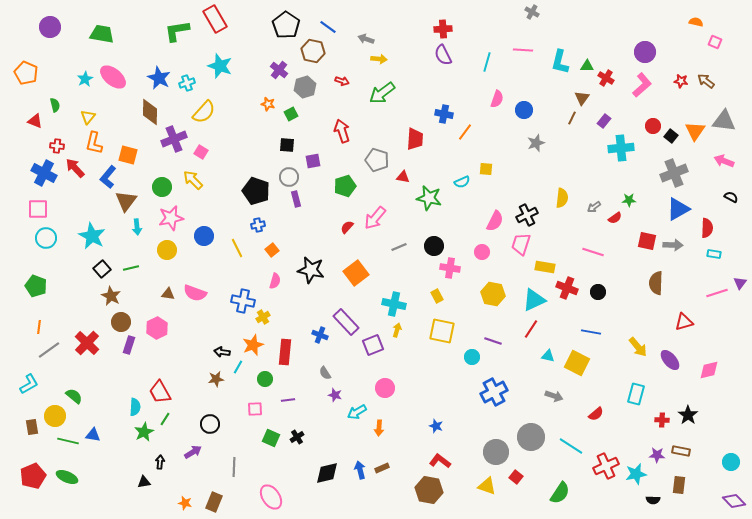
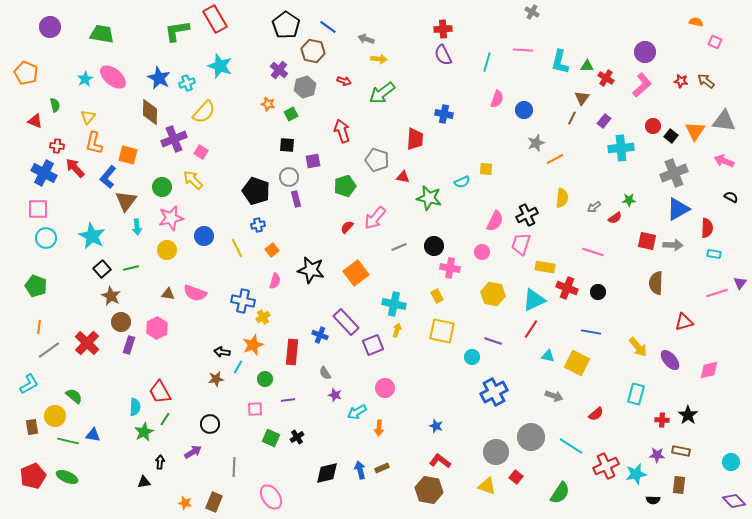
red arrow at (342, 81): moved 2 px right
orange line at (465, 132): moved 90 px right, 27 px down; rotated 24 degrees clockwise
red rectangle at (285, 352): moved 7 px right
